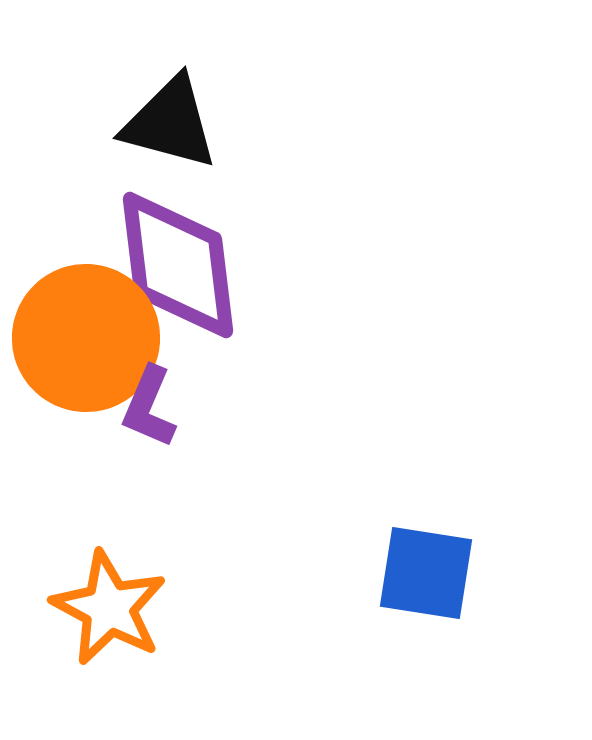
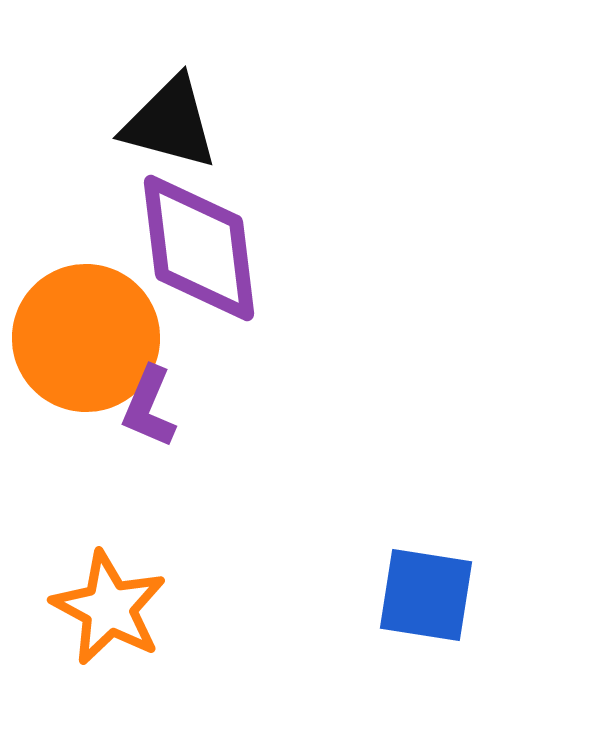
purple diamond: moved 21 px right, 17 px up
blue square: moved 22 px down
